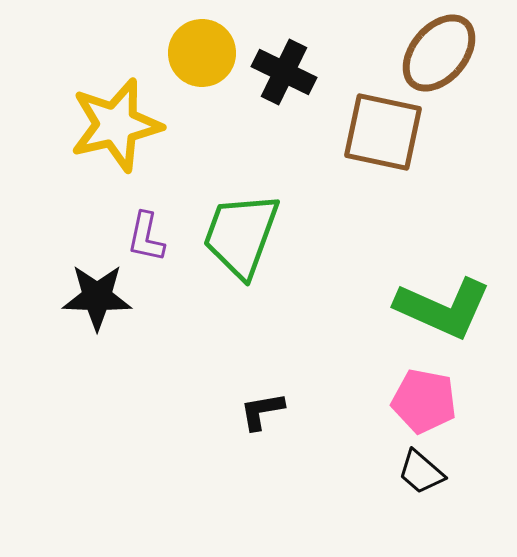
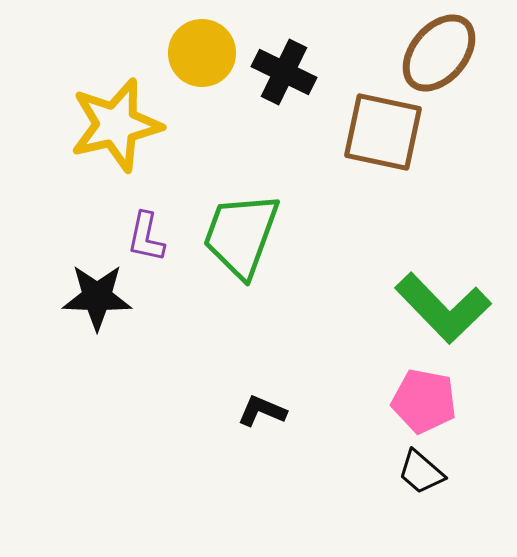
green L-shape: rotated 22 degrees clockwise
black L-shape: rotated 33 degrees clockwise
